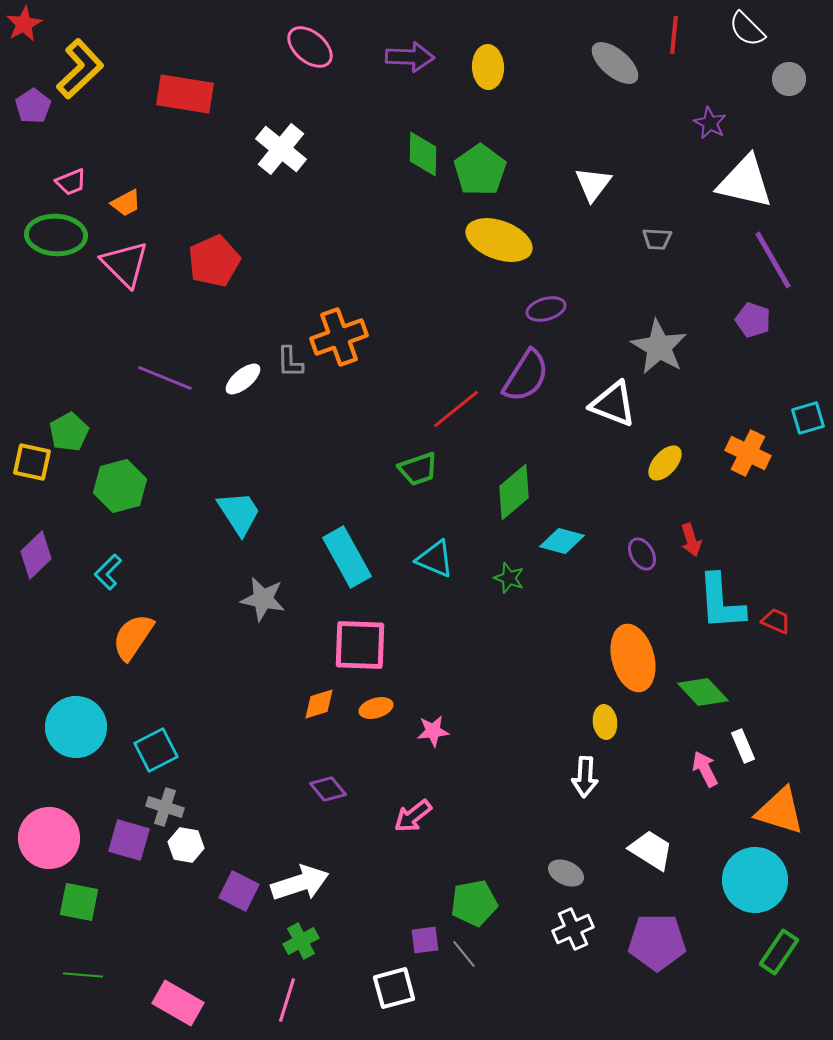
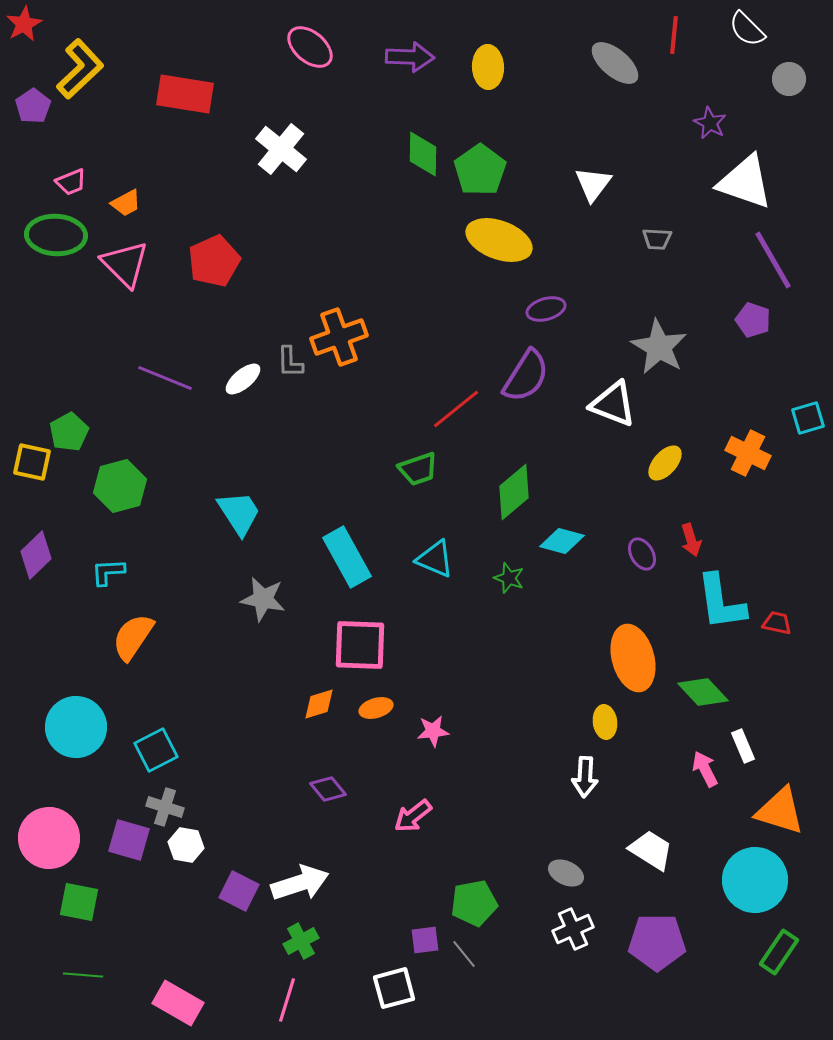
white triangle at (745, 182): rotated 6 degrees clockwise
cyan L-shape at (108, 572): rotated 42 degrees clockwise
cyan L-shape at (721, 602): rotated 4 degrees counterclockwise
red trapezoid at (776, 621): moved 1 px right, 2 px down; rotated 12 degrees counterclockwise
